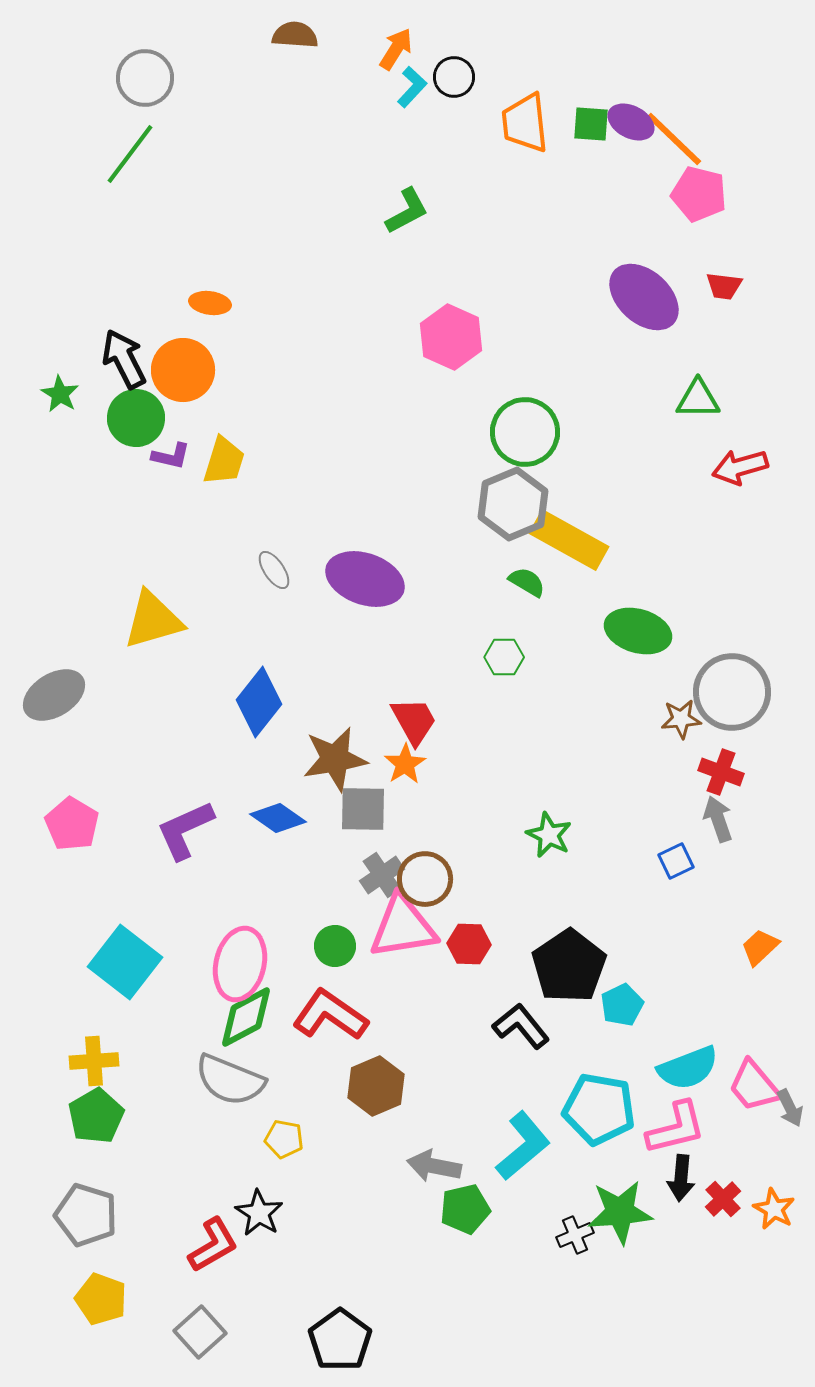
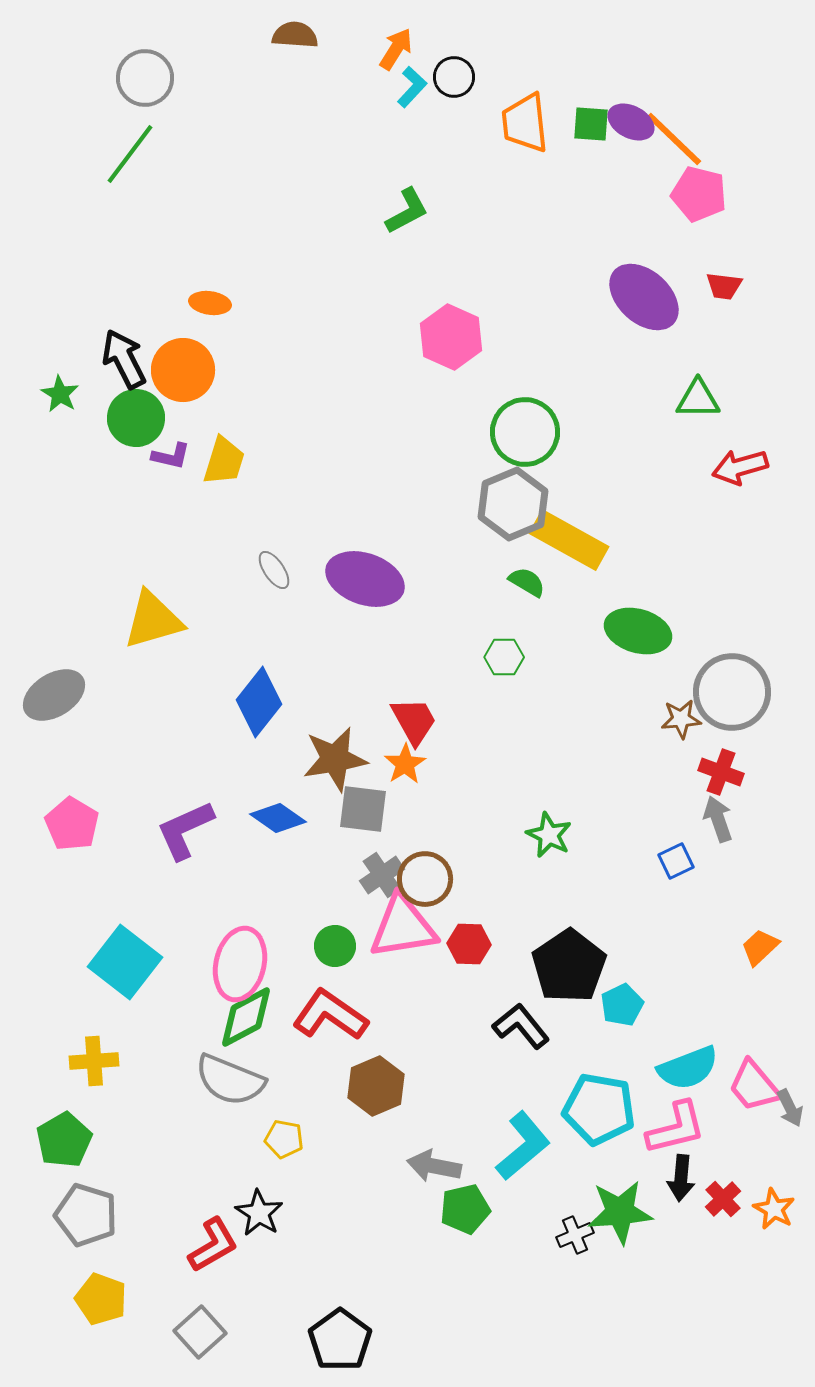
gray square at (363, 809): rotated 6 degrees clockwise
green pentagon at (96, 1116): moved 32 px left, 24 px down
